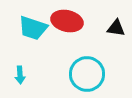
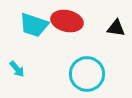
cyan trapezoid: moved 1 px right, 3 px up
cyan arrow: moved 3 px left, 6 px up; rotated 36 degrees counterclockwise
